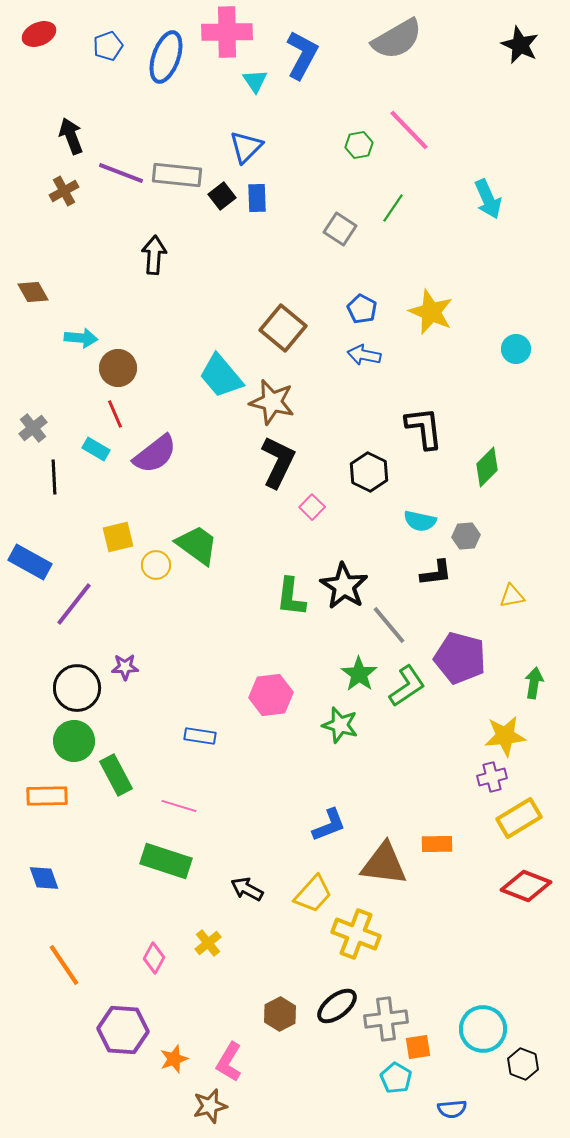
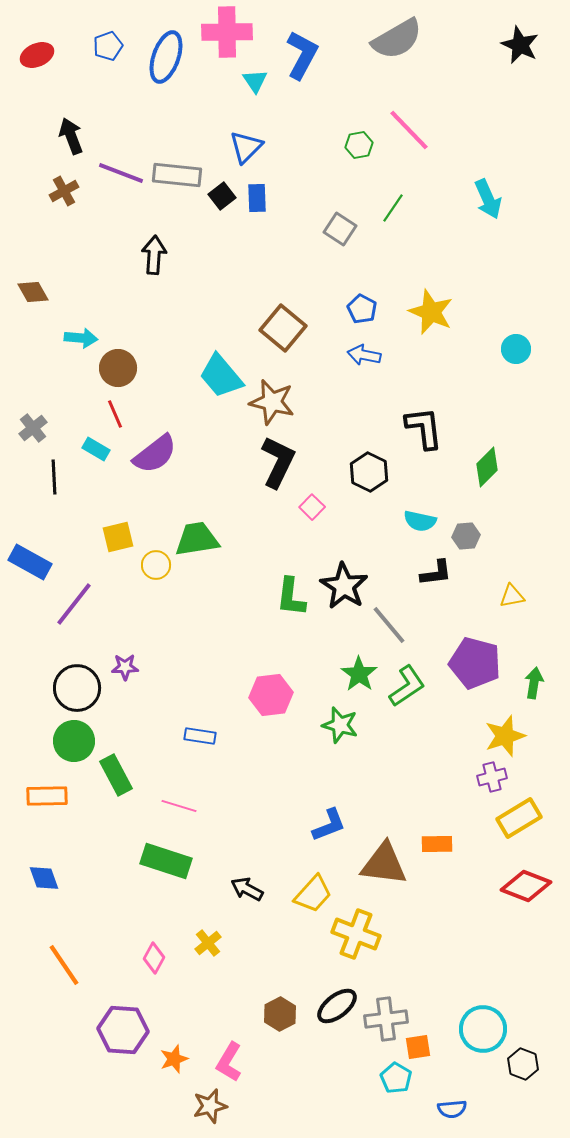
red ellipse at (39, 34): moved 2 px left, 21 px down
green trapezoid at (197, 545): moved 6 px up; rotated 45 degrees counterclockwise
purple pentagon at (460, 658): moved 15 px right, 5 px down
yellow star at (505, 736): rotated 12 degrees counterclockwise
